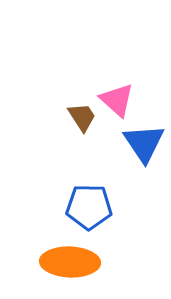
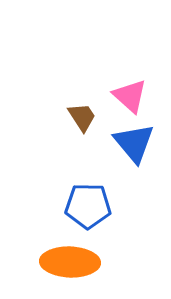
pink triangle: moved 13 px right, 4 px up
blue triangle: moved 10 px left; rotated 6 degrees counterclockwise
blue pentagon: moved 1 px left, 1 px up
